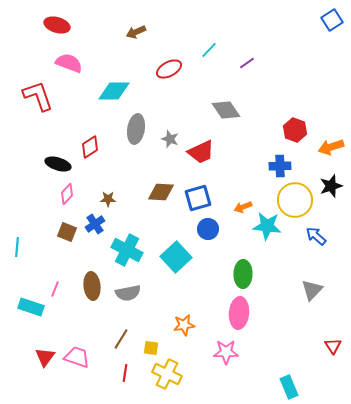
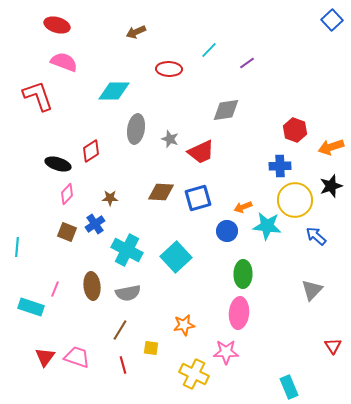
blue square at (332, 20): rotated 10 degrees counterclockwise
pink semicircle at (69, 63): moved 5 px left, 1 px up
red ellipse at (169, 69): rotated 30 degrees clockwise
gray diamond at (226, 110): rotated 64 degrees counterclockwise
red diamond at (90, 147): moved 1 px right, 4 px down
brown star at (108, 199): moved 2 px right, 1 px up
blue circle at (208, 229): moved 19 px right, 2 px down
brown line at (121, 339): moved 1 px left, 9 px up
red line at (125, 373): moved 2 px left, 8 px up; rotated 24 degrees counterclockwise
yellow cross at (167, 374): moved 27 px right
